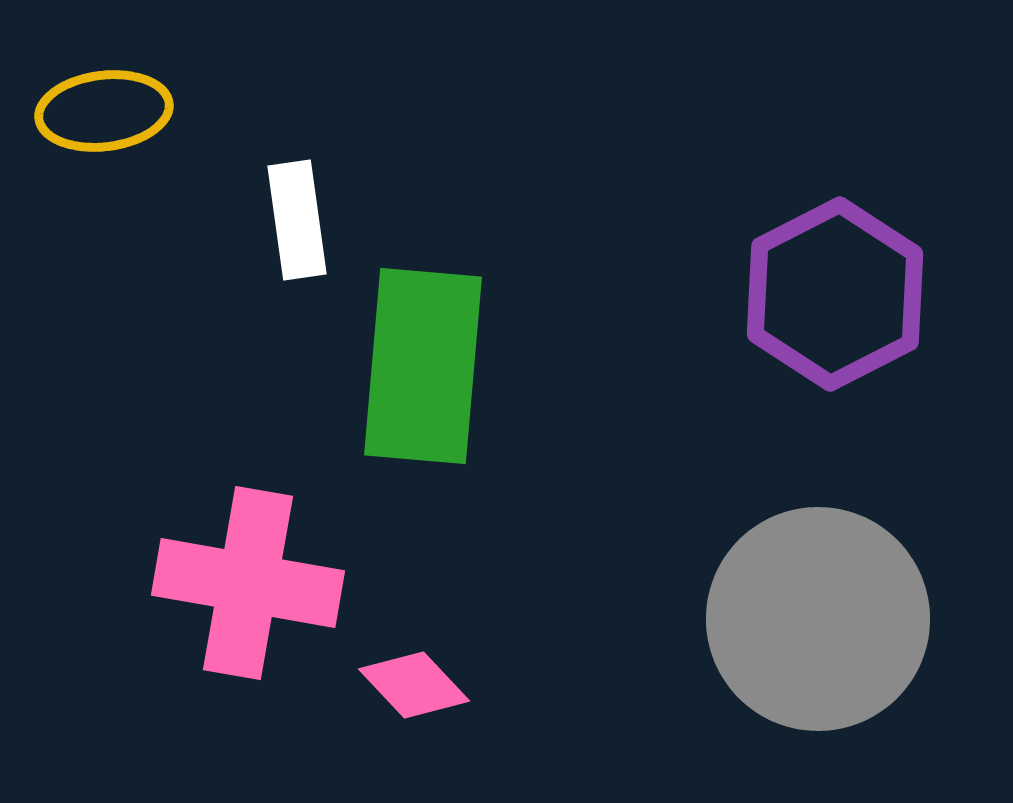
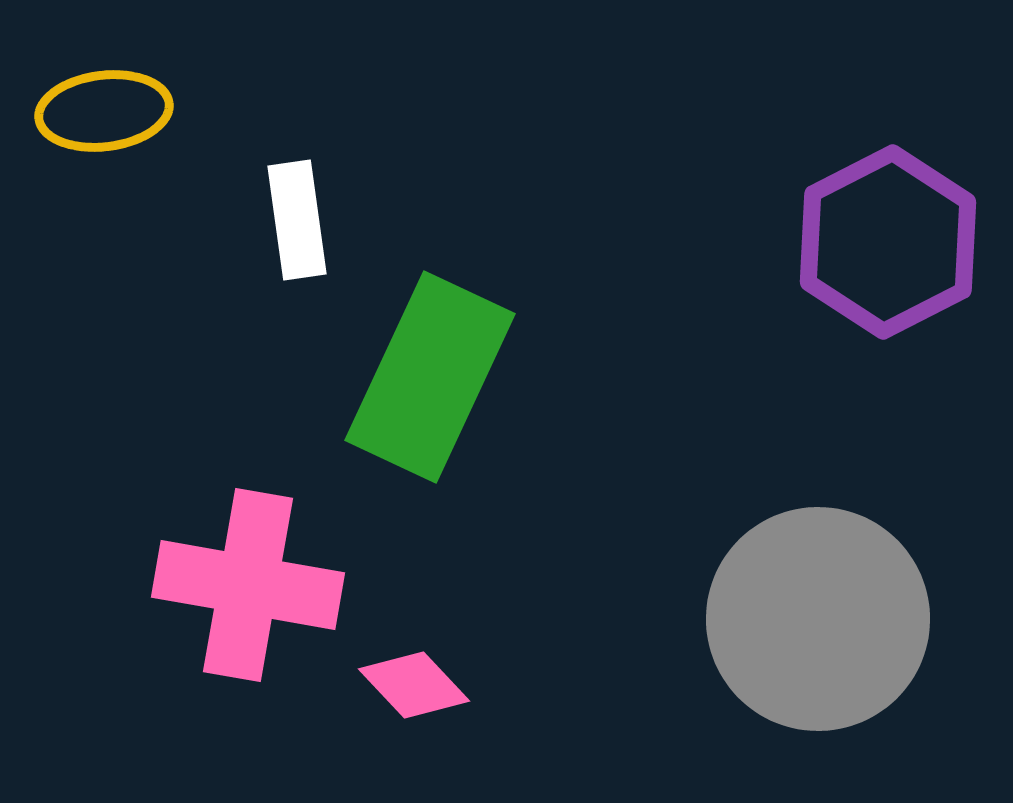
purple hexagon: moved 53 px right, 52 px up
green rectangle: moved 7 px right, 11 px down; rotated 20 degrees clockwise
pink cross: moved 2 px down
